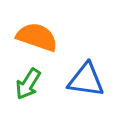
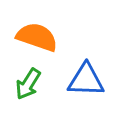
blue triangle: rotated 6 degrees counterclockwise
